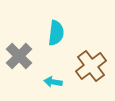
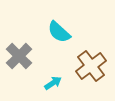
cyan semicircle: moved 3 px right, 1 px up; rotated 125 degrees clockwise
cyan arrow: moved 1 px down; rotated 138 degrees clockwise
